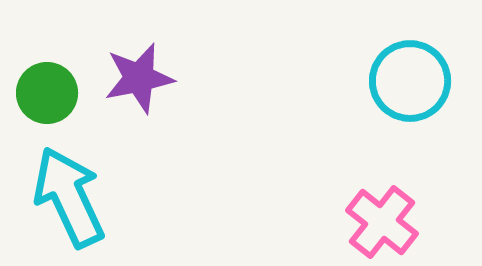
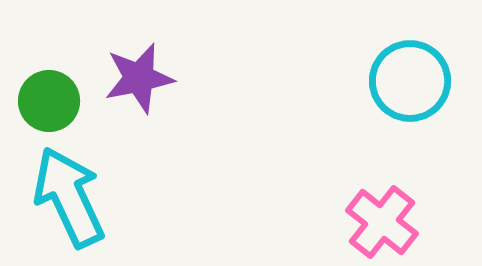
green circle: moved 2 px right, 8 px down
